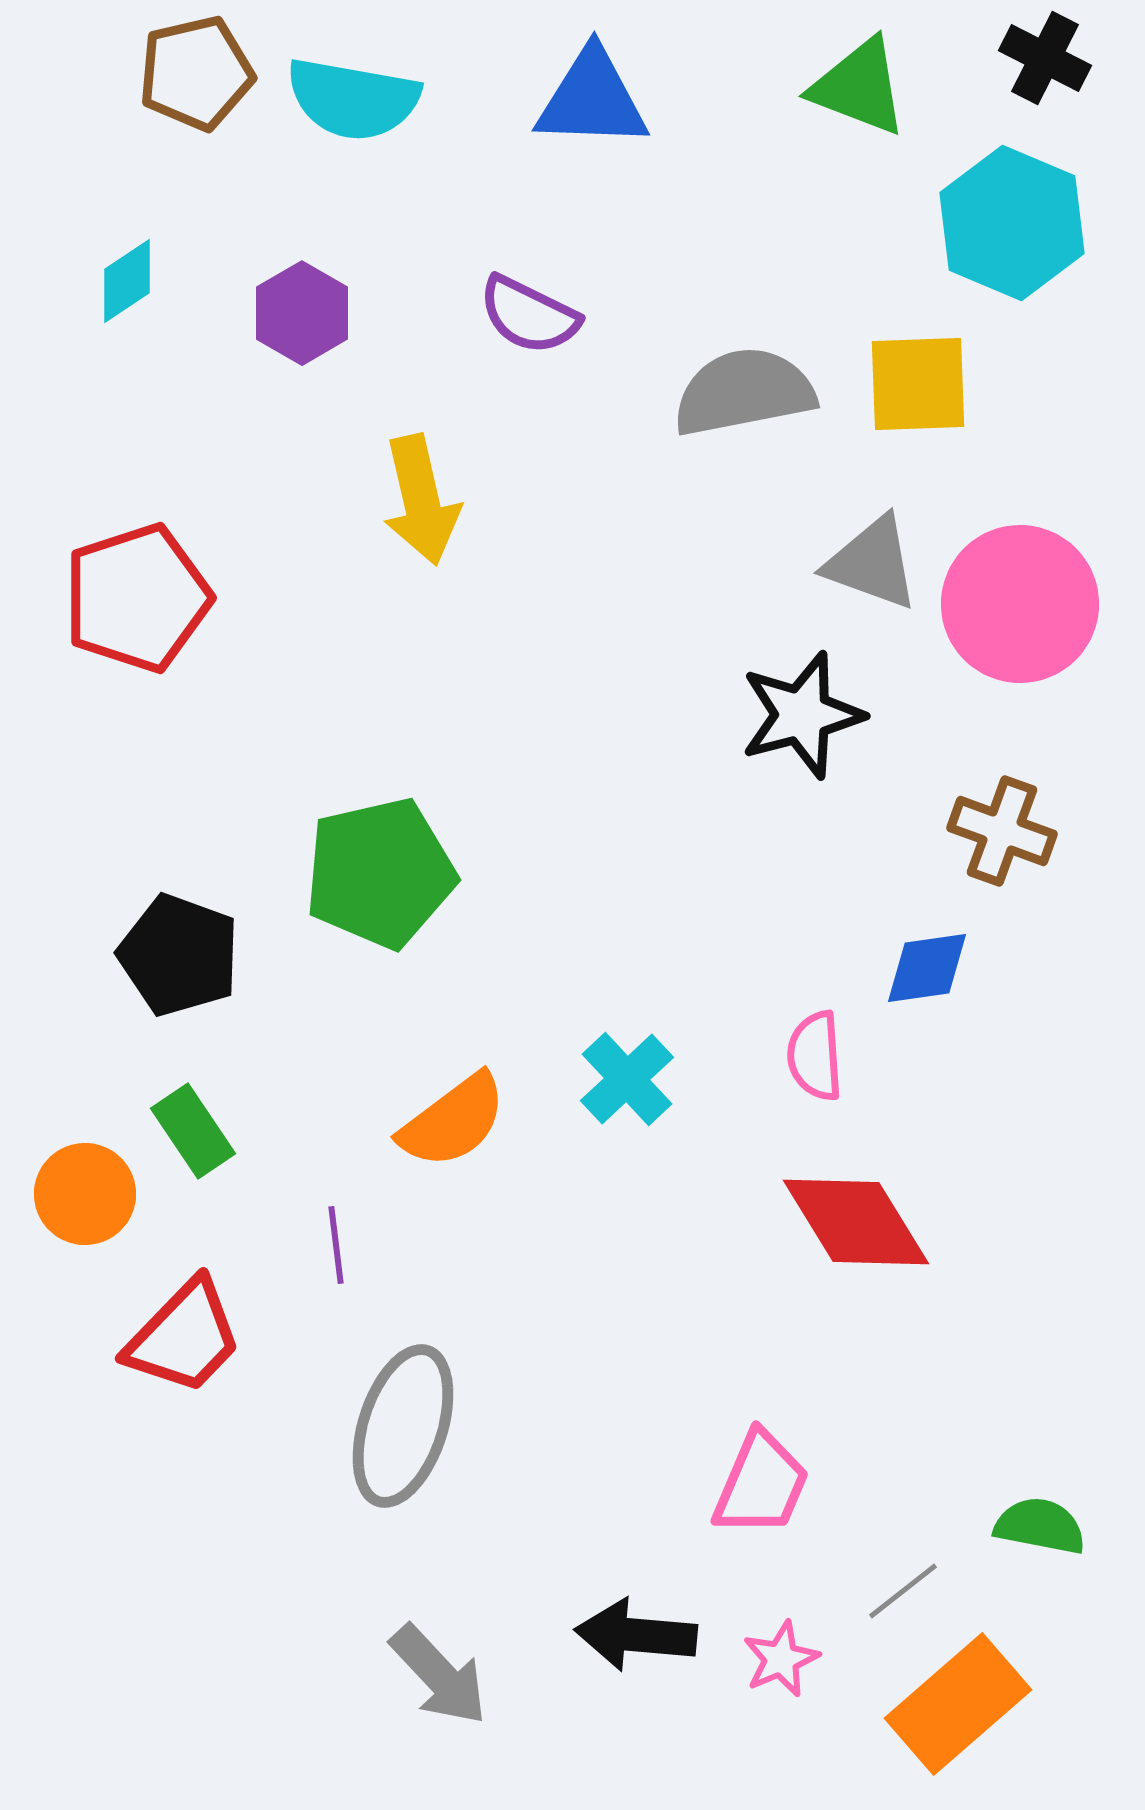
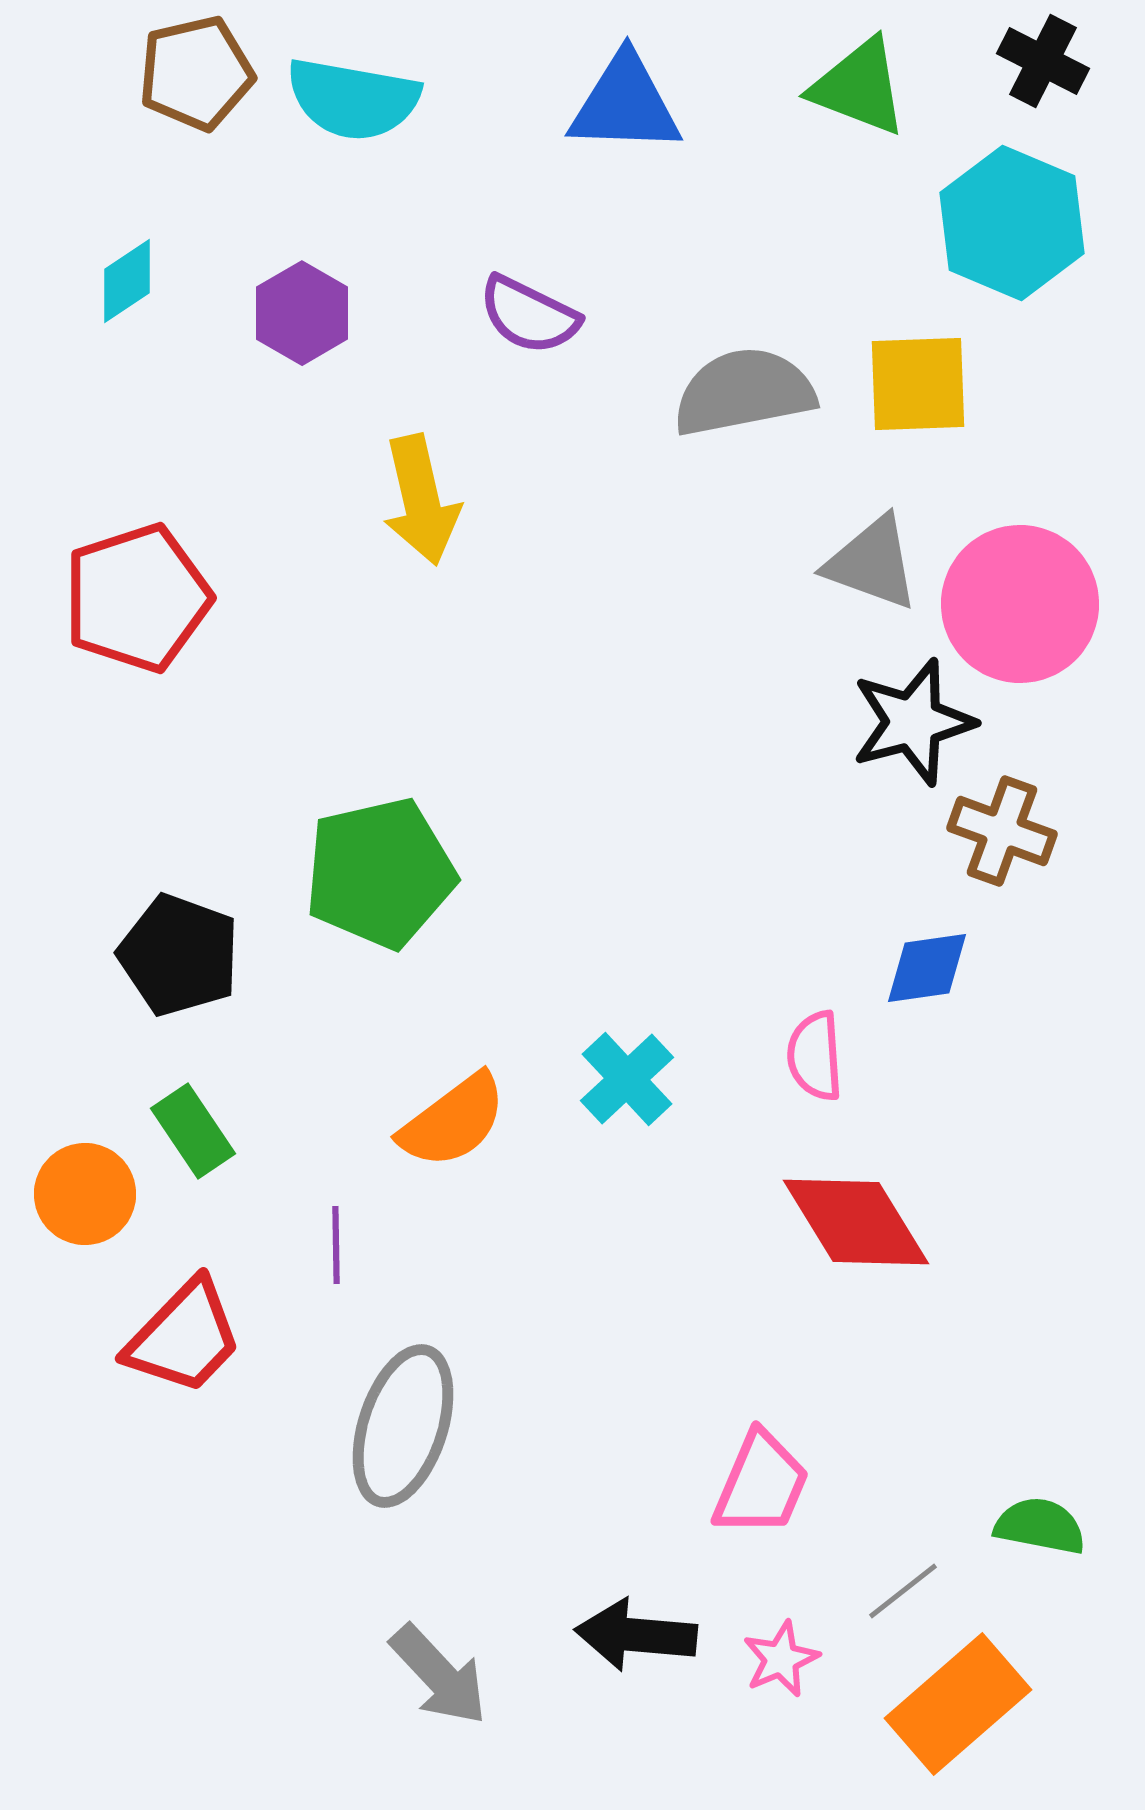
black cross: moved 2 px left, 3 px down
blue triangle: moved 33 px right, 5 px down
black star: moved 111 px right, 7 px down
purple line: rotated 6 degrees clockwise
